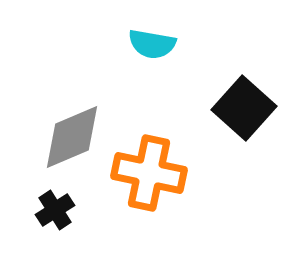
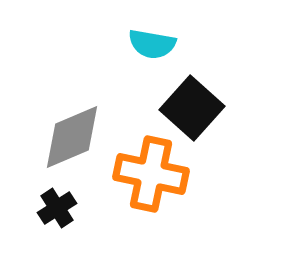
black square: moved 52 px left
orange cross: moved 2 px right, 1 px down
black cross: moved 2 px right, 2 px up
